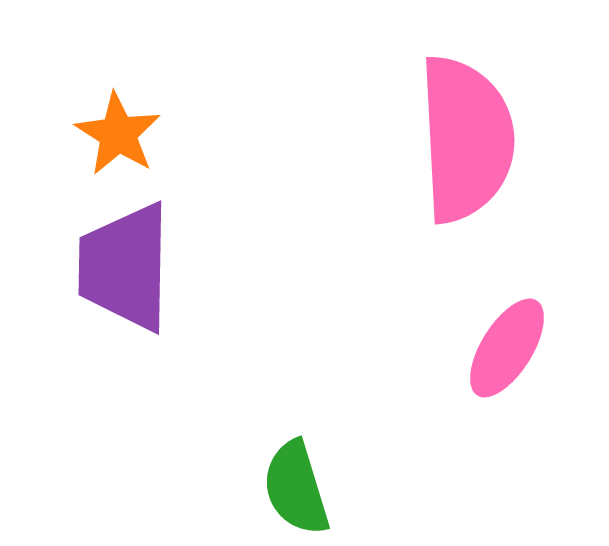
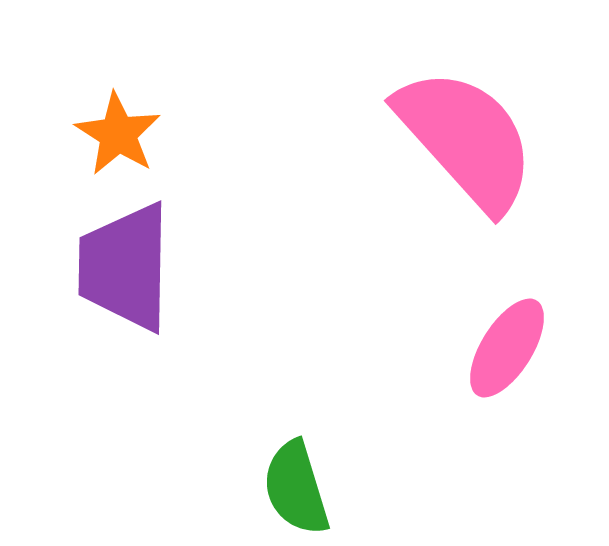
pink semicircle: rotated 39 degrees counterclockwise
